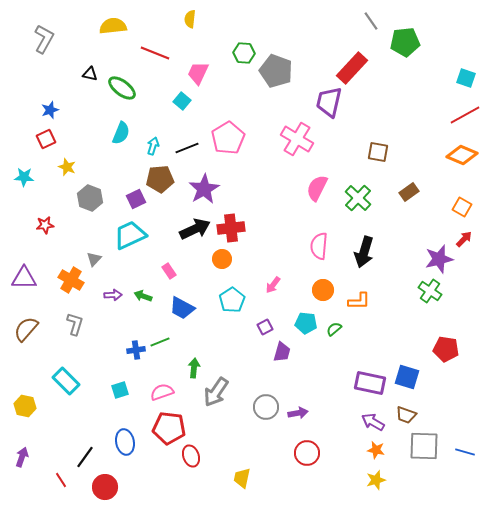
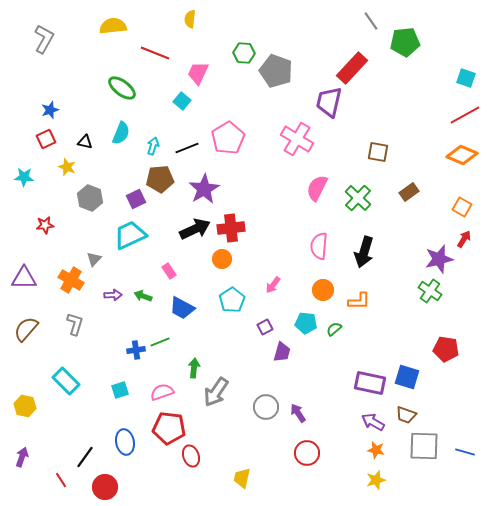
black triangle at (90, 74): moved 5 px left, 68 px down
red arrow at (464, 239): rotated 12 degrees counterclockwise
purple arrow at (298, 413): rotated 114 degrees counterclockwise
